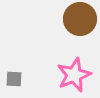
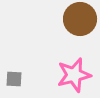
pink star: rotated 8 degrees clockwise
